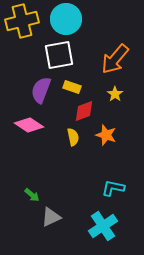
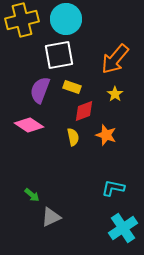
yellow cross: moved 1 px up
purple semicircle: moved 1 px left
cyan cross: moved 20 px right, 2 px down
